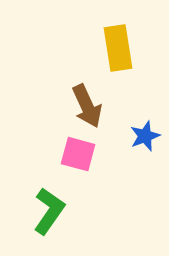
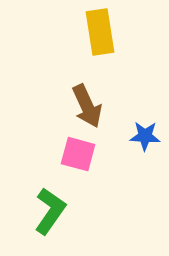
yellow rectangle: moved 18 px left, 16 px up
blue star: rotated 24 degrees clockwise
green L-shape: moved 1 px right
